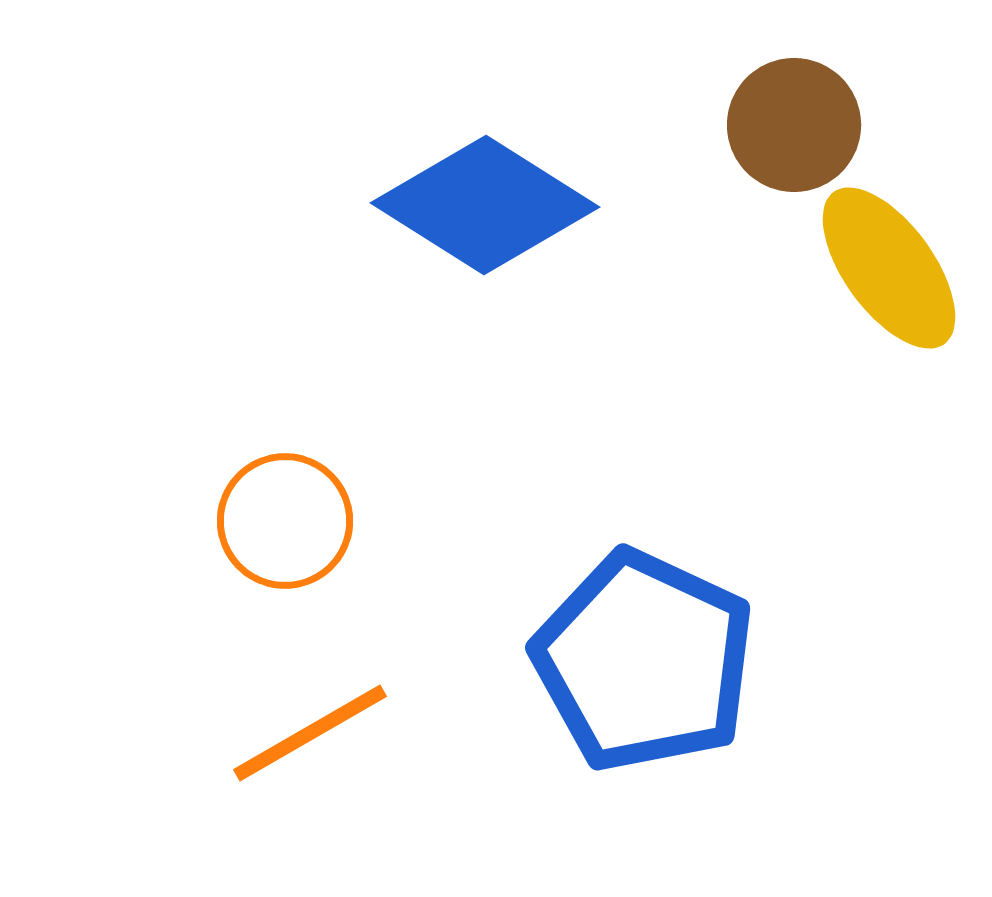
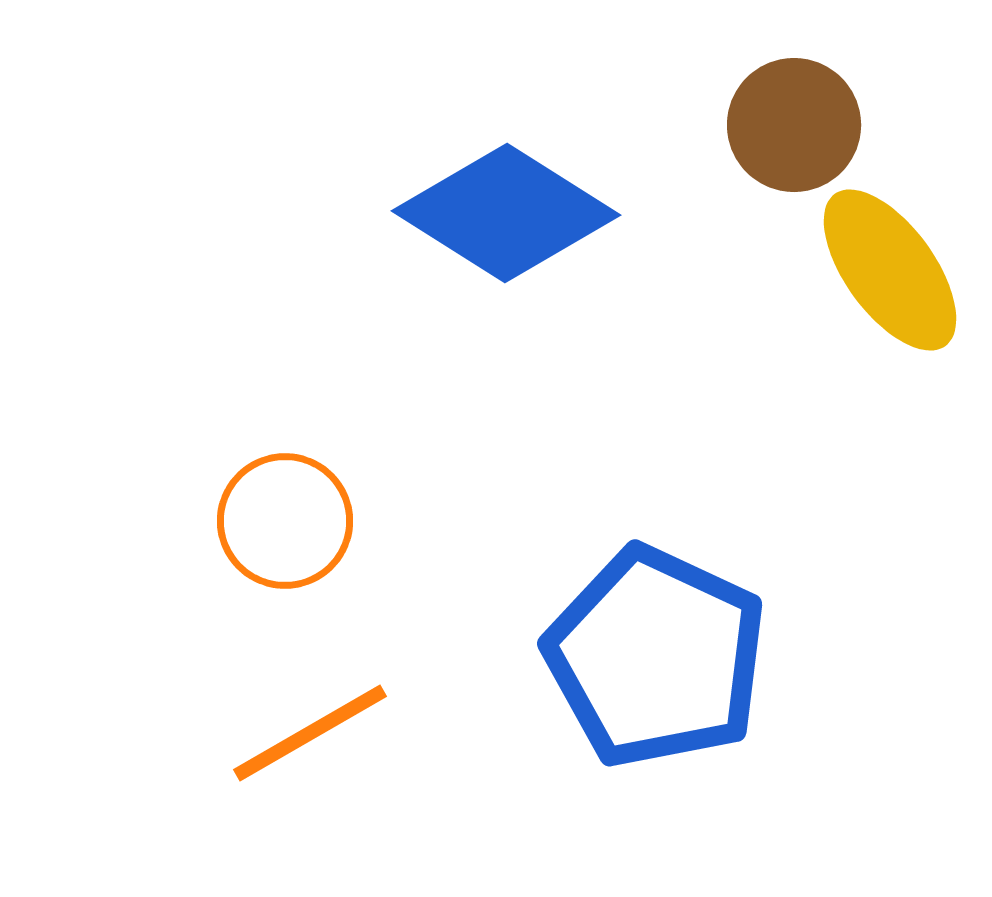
blue diamond: moved 21 px right, 8 px down
yellow ellipse: moved 1 px right, 2 px down
blue pentagon: moved 12 px right, 4 px up
